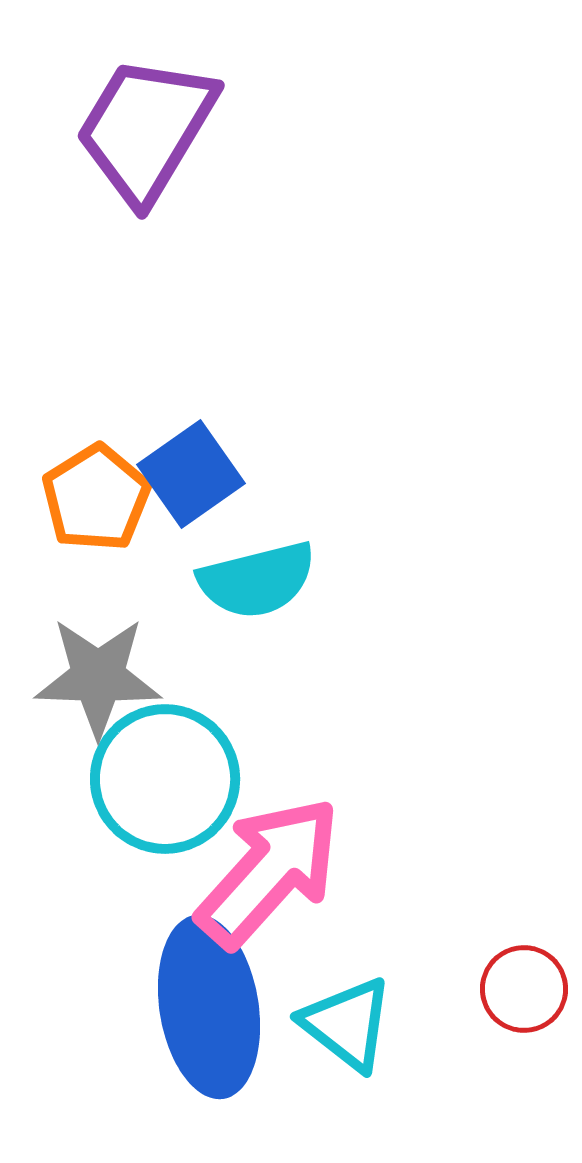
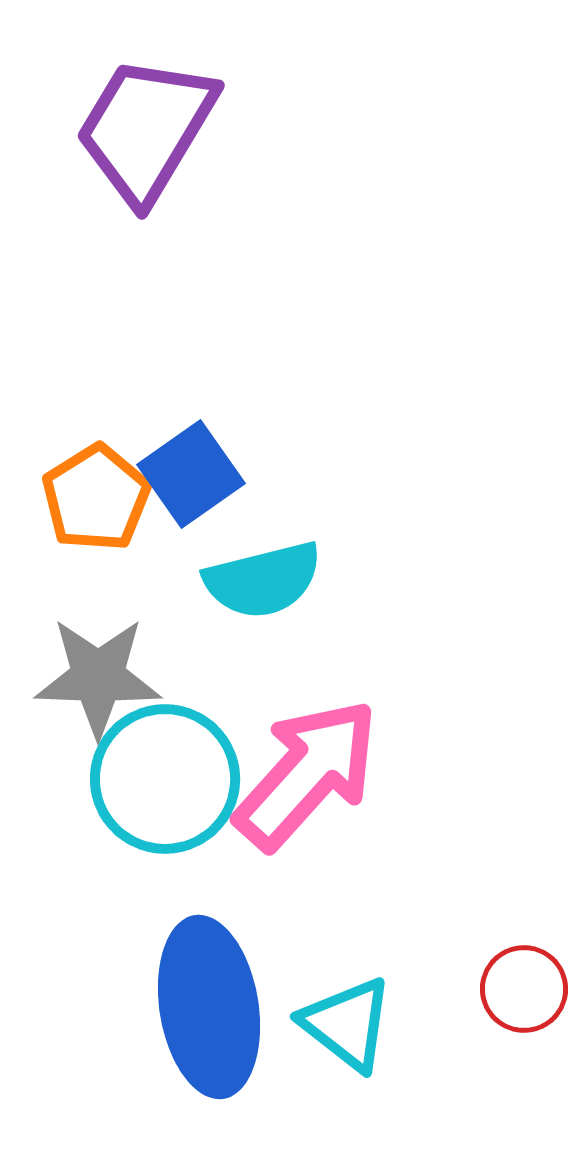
cyan semicircle: moved 6 px right
pink arrow: moved 38 px right, 98 px up
